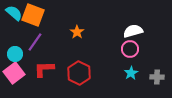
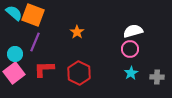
purple line: rotated 12 degrees counterclockwise
